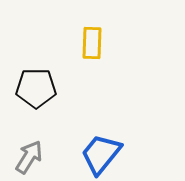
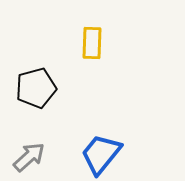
black pentagon: rotated 15 degrees counterclockwise
gray arrow: rotated 16 degrees clockwise
